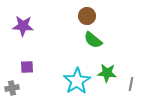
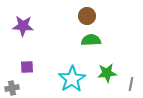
green semicircle: moved 2 px left; rotated 138 degrees clockwise
green star: rotated 12 degrees counterclockwise
cyan star: moved 5 px left, 2 px up
